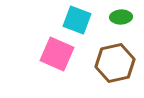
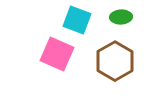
brown hexagon: moved 2 px up; rotated 18 degrees counterclockwise
